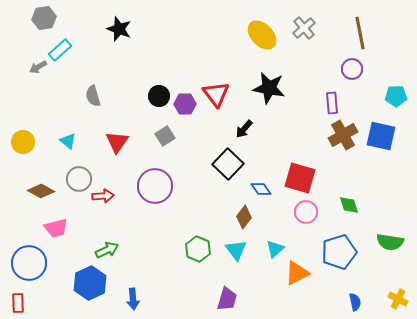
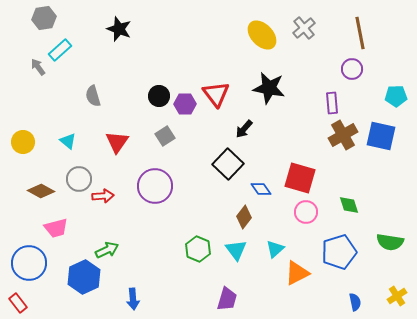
gray arrow at (38, 67): rotated 84 degrees clockwise
blue hexagon at (90, 283): moved 6 px left, 6 px up
yellow cross at (398, 299): moved 1 px left, 3 px up; rotated 30 degrees clockwise
red rectangle at (18, 303): rotated 36 degrees counterclockwise
